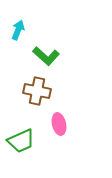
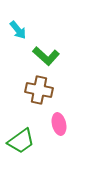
cyan arrow: rotated 120 degrees clockwise
brown cross: moved 2 px right, 1 px up
green trapezoid: rotated 12 degrees counterclockwise
